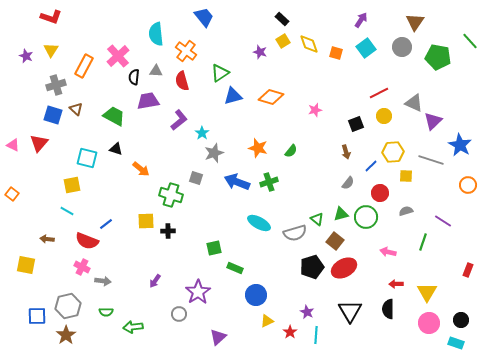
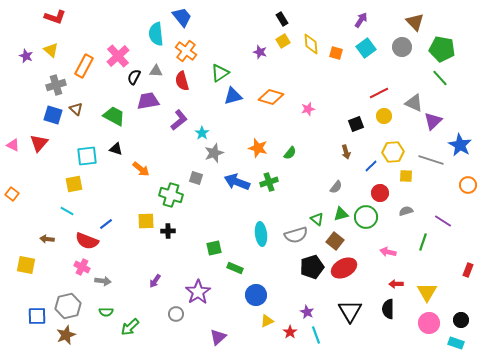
red L-shape at (51, 17): moved 4 px right
blue trapezoid at (204, 17): moved 22 px left
black rectangle at (282, 19): rotated 16 degrees clockwise
brown triangle at (415, 22): rotated 18 degrees counterclockwise
green line at (470, 41): moved 30 px left, 37 px down
yellow diamond at (309, 44): moved 2 px right; rotated 15 degrees clockwise
yellow triangle at (51, 50): rotated 21 degrees counterclockwise
green pentagon at (438, 57): moved 4 px right, 8 px up
black semicircle at (134, 77): rotated 21 degrees clockwise
pink star at (315, 110): moved 7 px left, 1 px up
green semicircle at (291, 151): moved 1 px left, 2 px down
cyan square at (87, 158): moved 2 px up; rotated 20 degrees counterclockwise
gray semicircle at (348, 183): moved 12 px left, 4 px down
yellow square at (72, 185): moved 2 px right, 1 px up
cyan ellipse at (259, 223): moved 2 px right, 11 px down; rotated 55 degrees clockwise
gray semicircle at (295, 233): moved 1 px right, 2 px down
gray circle at (179, 314): moved 3 px left
green arrow at (133, 327): moved 3 px left; rotated 36 degrees counterclockwise
brown star at (66, 335): rotated 12 degrees clockwise
cyan line at (316, 335): rotated 24 degrees counterclockwise
